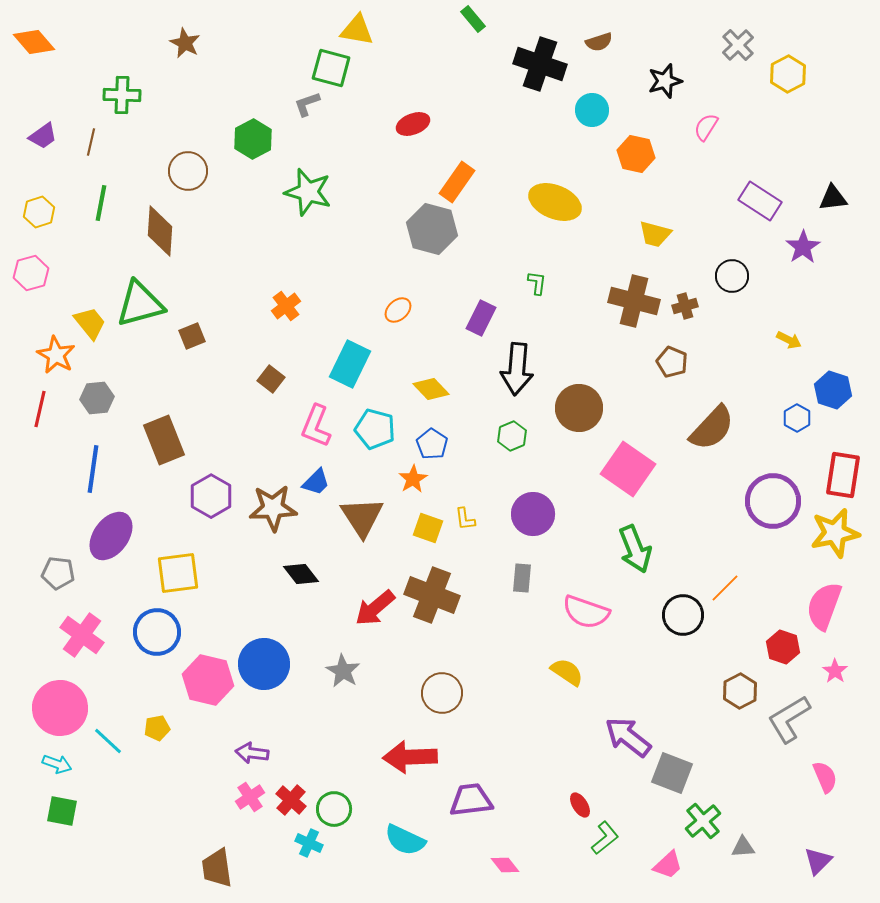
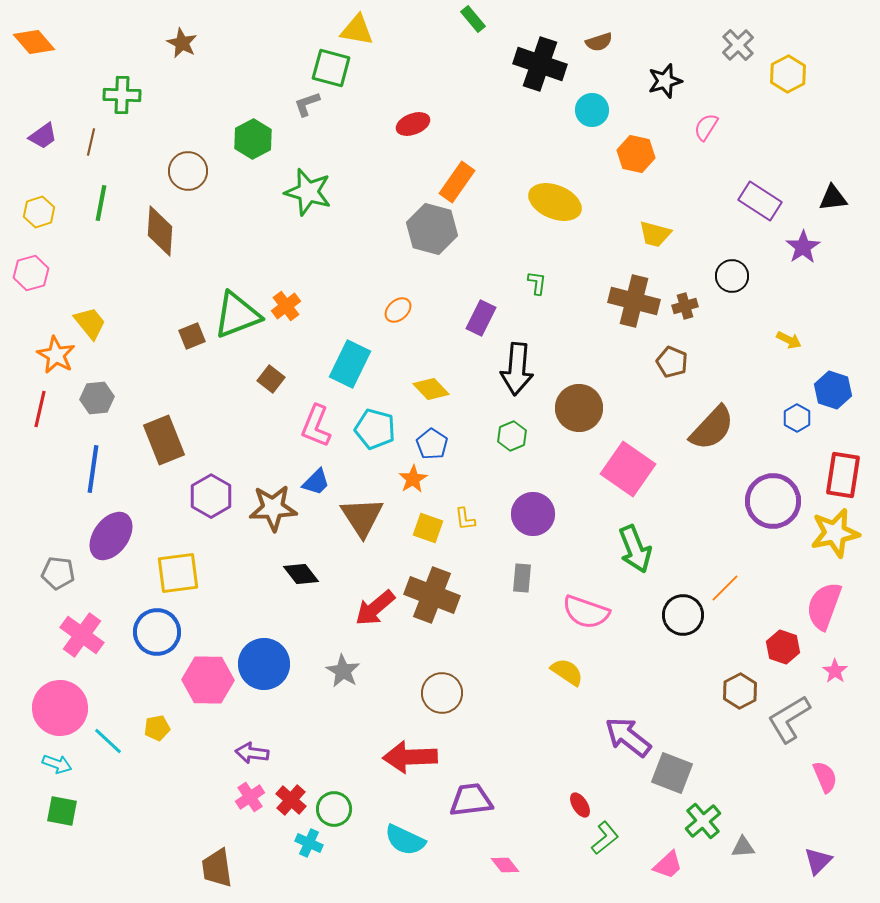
brown star at (185, 43): moved 3 px left
green triangle at (140, 304): moved 97 px right, 11 px down; rotated 6 degrees counterclockwise
pink hexagon at (208, 680): rotated 12 degrees counterclockwise
